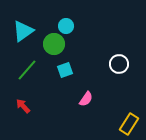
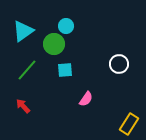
cyan square: rotated 14 degrees clockwise
